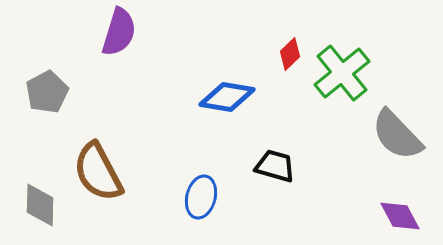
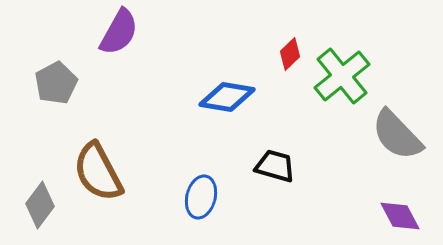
purple semicircle: rotated 12 degrees clockwise
green cross: moved 3 px down
gray pentagon: moved 9 px right, 9 px up
gray diamond: rotated 36 degrees clockwise
